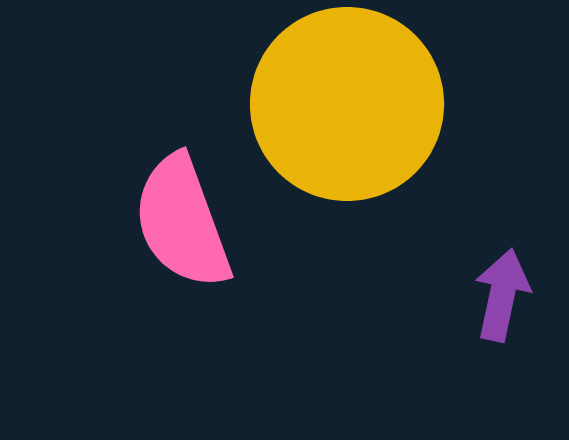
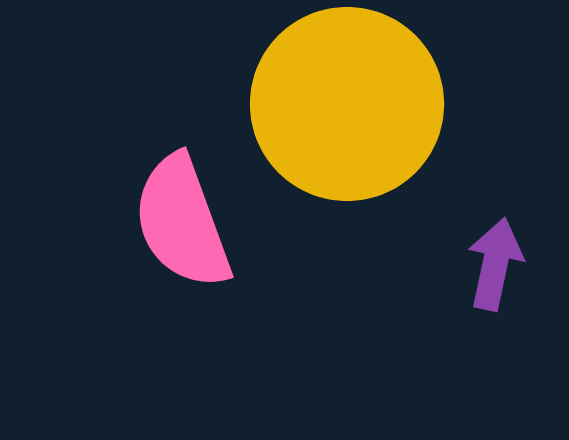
purple arrow: moved 7 px left, 31 px up
